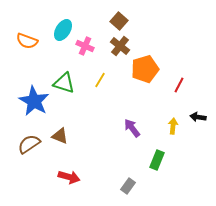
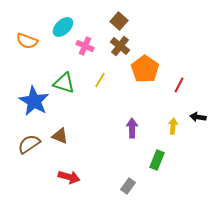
cyan ellipse: moved 3 px up; rotated 15 degrees clockwise
orange pentagon: rotated 20 degrees counterclockwise
purple arrow: rotated 36 degrees clockwise
